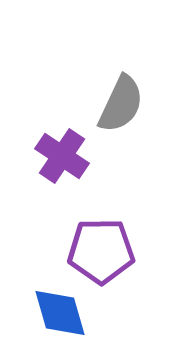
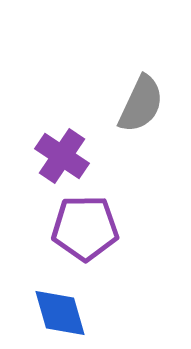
gray semicircle: moved 20 px right
purple pentagon: moved 16 px left, 23 px up
